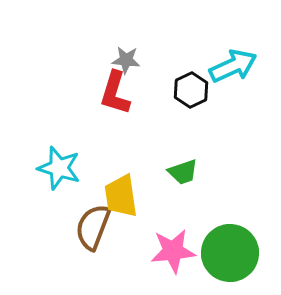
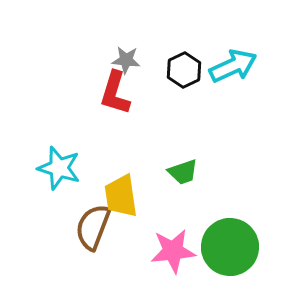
black hexagon: moved 7 px left, 20 px up
green circle: moved 6 px up
